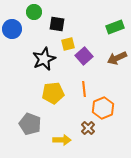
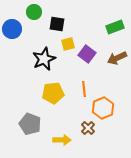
purple square: moved 3 px right, 2 px up; rotated 12 degrees counterclockwise
